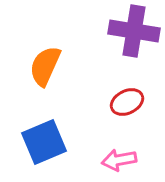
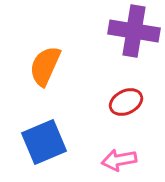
red ellipse: moved 1 px left
